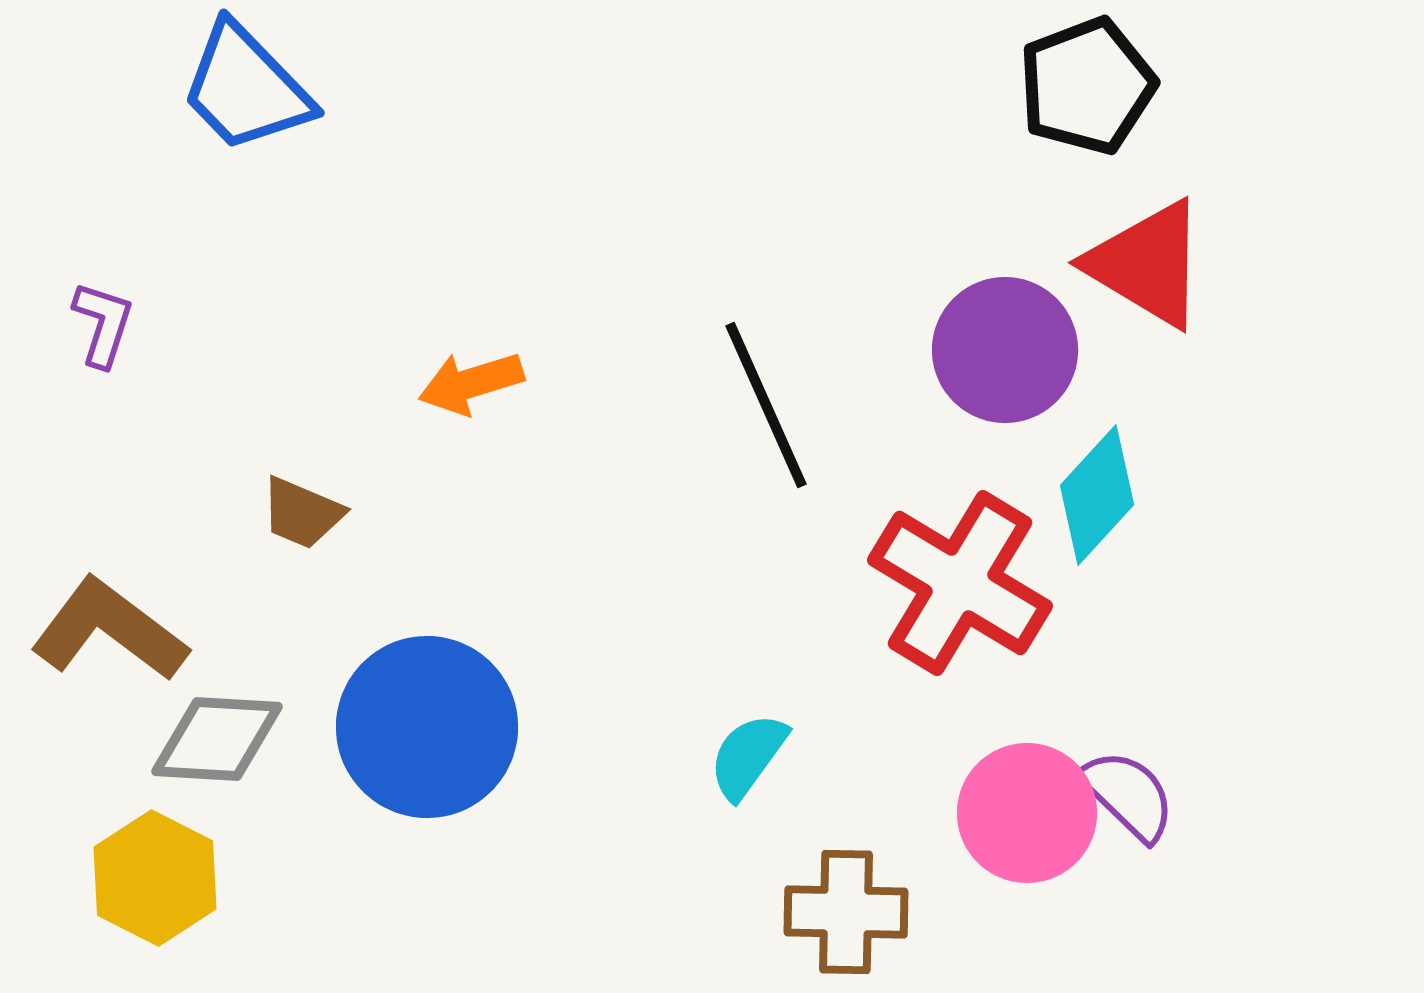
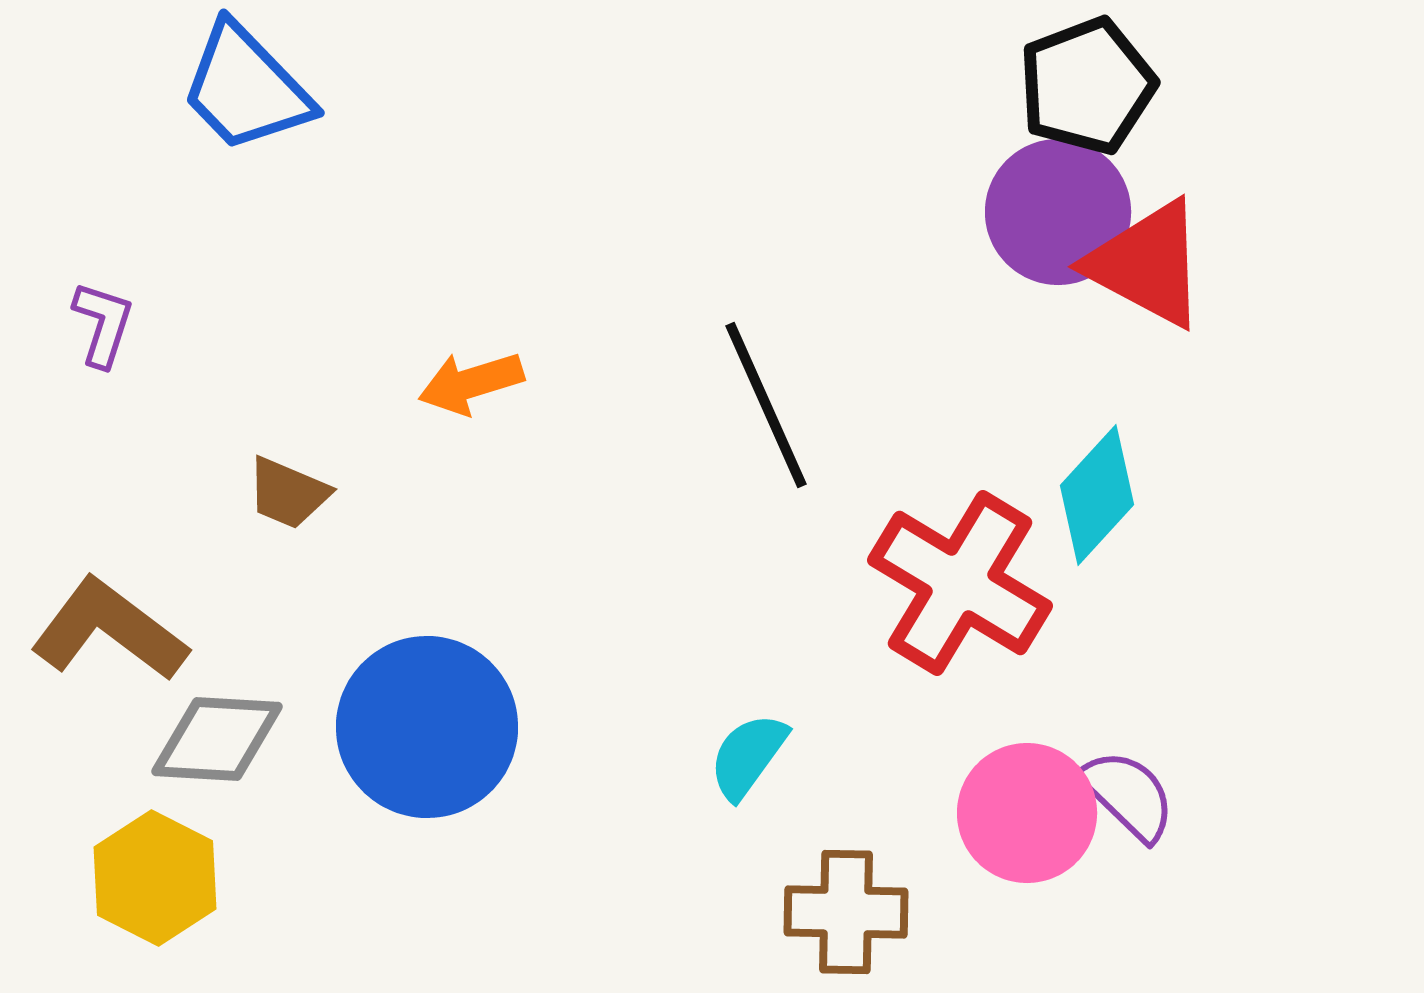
red triangle: rotated 3 degrees counterclockwise
purple circle: moved 53 px right, 138 px up
brown trapezoid: moved 14 px left, 20 px up
